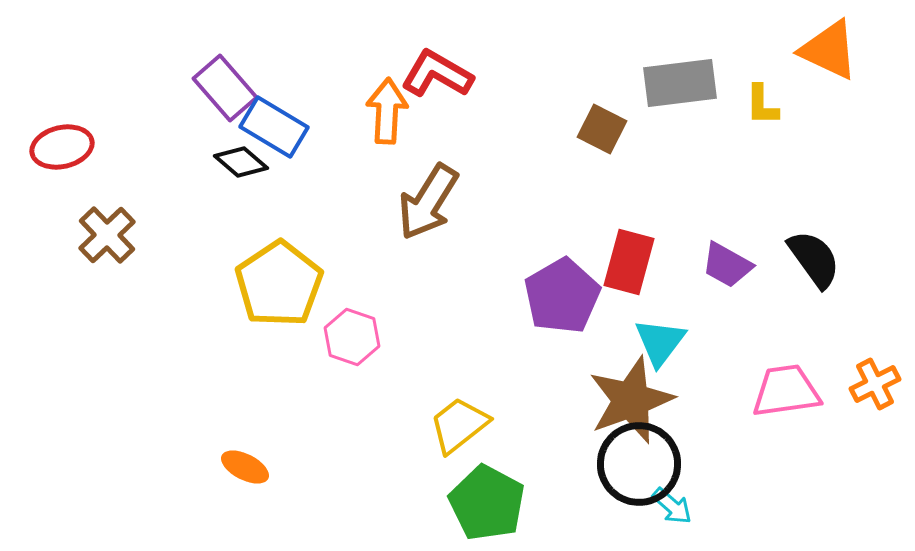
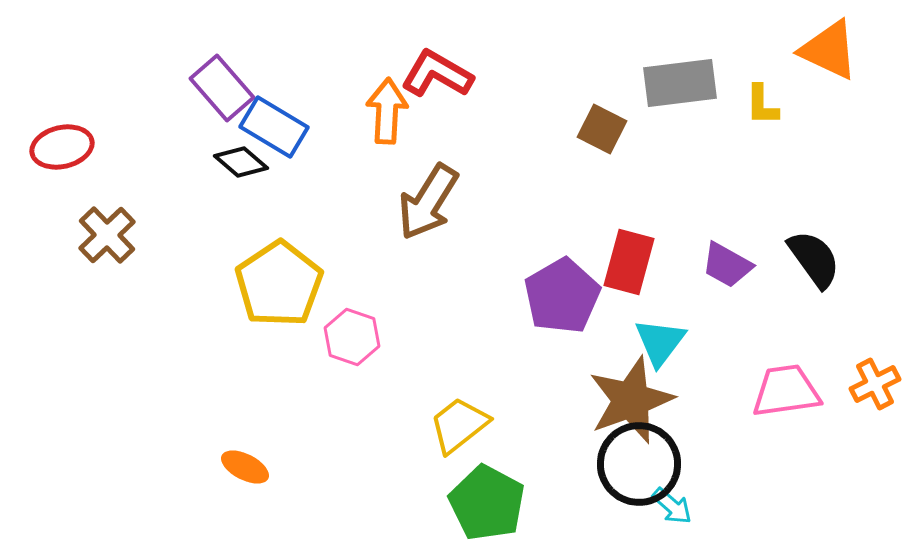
purple rectangle: moved 3 px left
